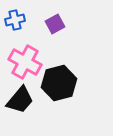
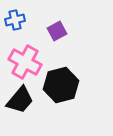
purple square: moved 2 px right, 7 px down
black hexagon: moved 2 px right, 2 px down
